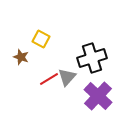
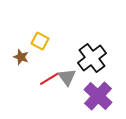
yellow square: moved 1 px left, 2 px down
black cross: rotated 20 degrees counterclockwise
gray triangle: rotated 18 degrees counterclockwise
